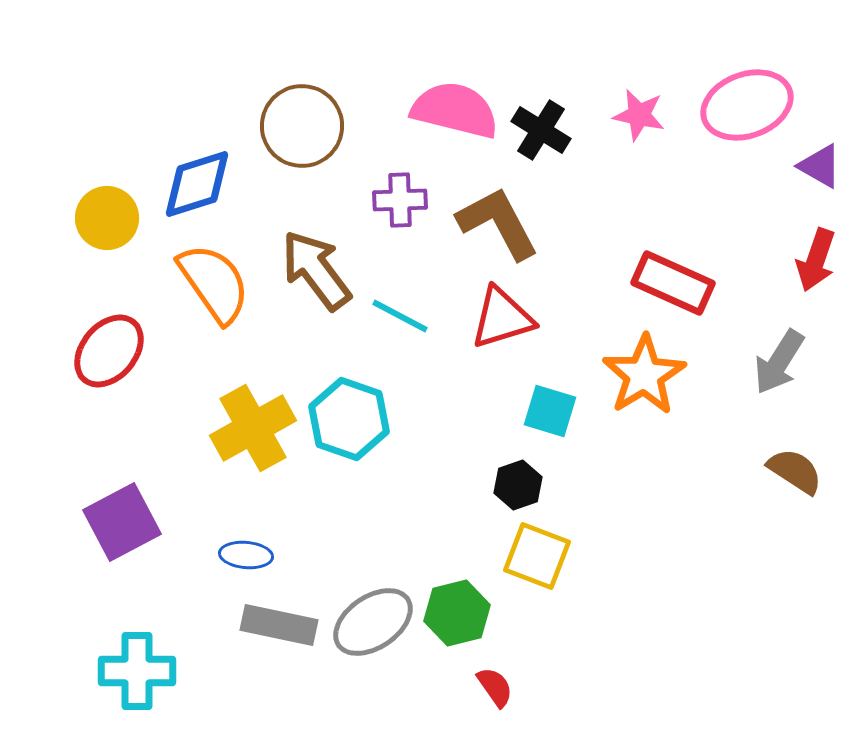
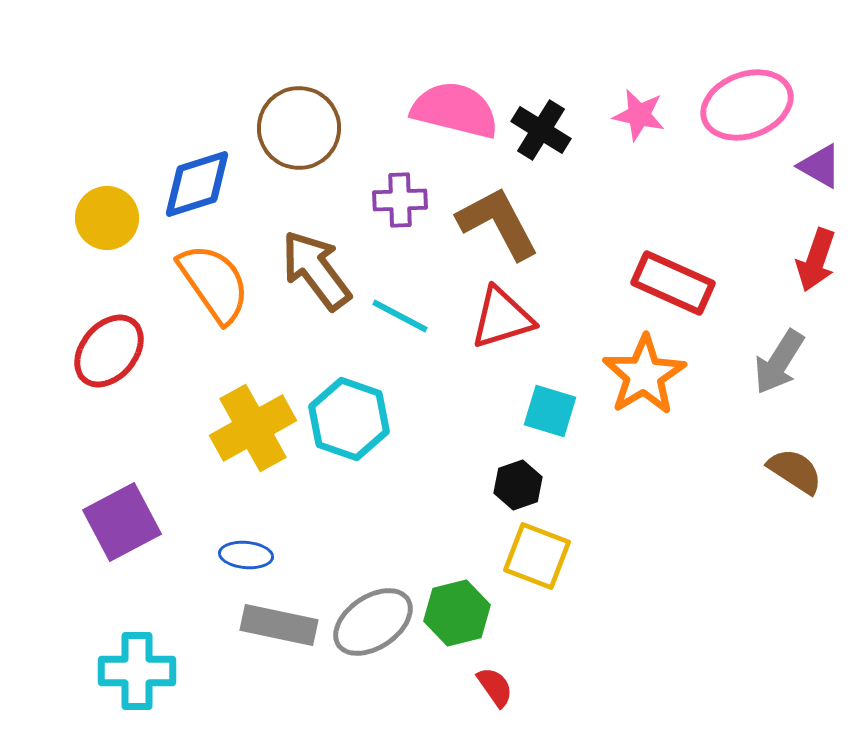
brown circle: moved 3 px left, 2 px down
